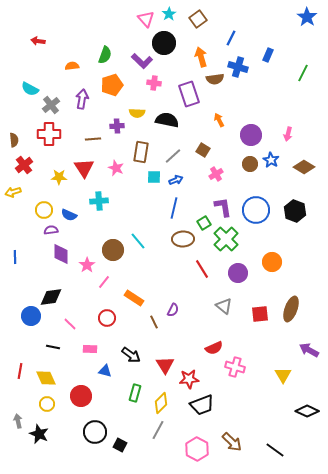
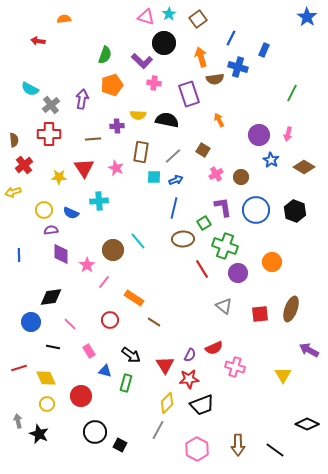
pink triangle at (146, 19): moved 2 px up; rotated 30 degrees counterclockwise
blue rectangle at (268, 55): moved 4 px left, 5 px up
orange semicircle at (72, 66): moved 8 px left, 47 px up
green line at (303, 73): moved 11 px left, 20 px down
yellow semicircle at (137, 113): moved 1 px right, 2 px down
purple circle at (251, 135): moved 8 px right
brown circle at (250, 164): moved 9 px left, 13 px down
blue semicircle at (69, 215): moved 2 px right, 2 px up
green cross at (226, 239): moved 1 px left, 7 px down; rotated 25 degrees counterclockwise
blue line at (15, 257): moved 4 px right, 2 px up
purple semicircle at (173, 310): moved 17 px right, 45 px down
blue circle at (31, 316): moved 6 px down
red circle at (107, 318): moved 3 px right, 2 px down
brown line at (154, 322): rotated 32 degrees counterclockwise
pink rectangle at (90, 349): moved 1 px left, 2 px down; rotated 56 degrees clockwise
red line at (20, 371): moved 1 px left, 3 px up; rotated 63 degrees clockwise
green rectangle at (135, 393): moved 9 px left, 10 px up
yellow diamond at (161, 403): moved 6 px right
black diamond at (307, 411): moved 13 px down
brown arrow at (232, 442): moved 6 px right, 3 px down; rotated 45 degrees clockwise
